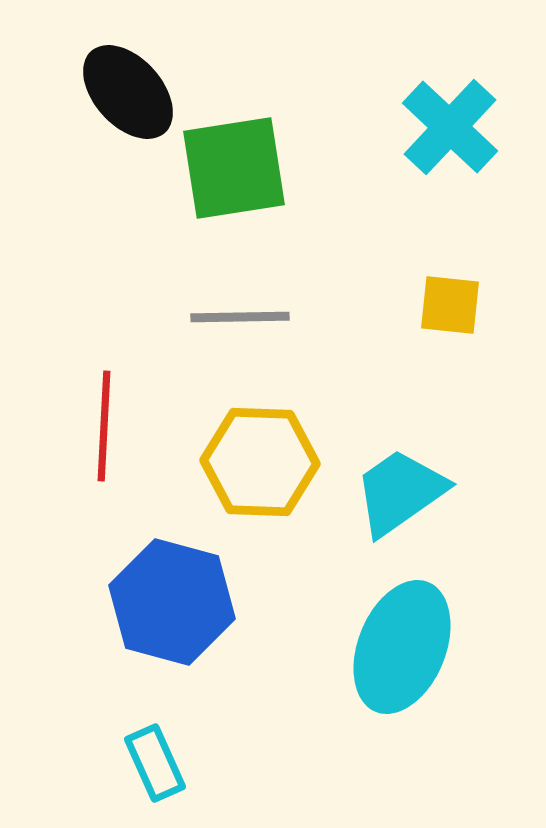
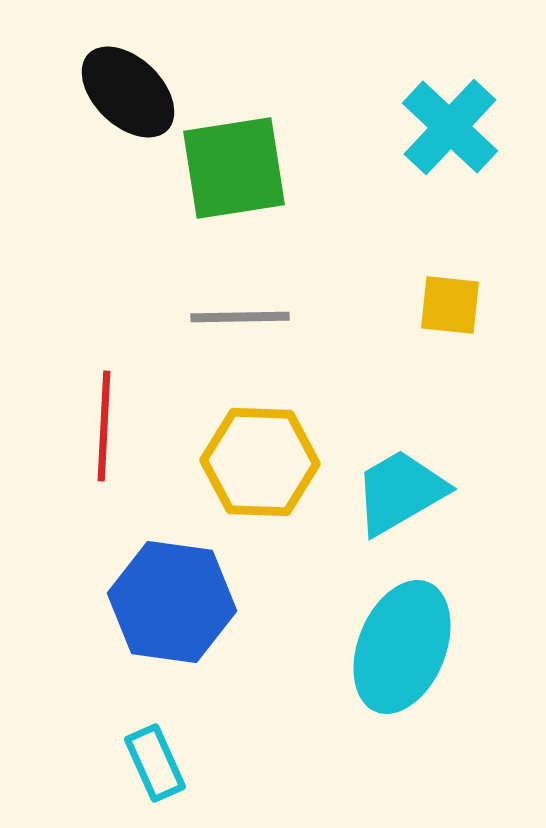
black ellipse: rotated 4 degrees counterclockwise
cyan trapezoid: rotated 5 degrees clockwise
blue hexagon: rotated 7 degrees counterclockwise
